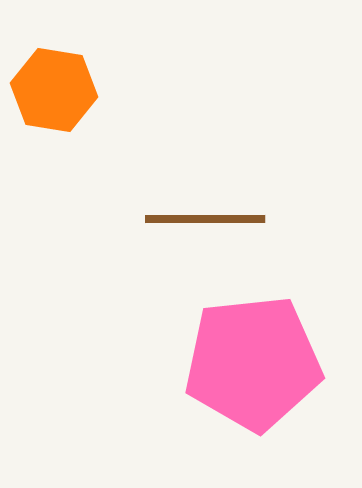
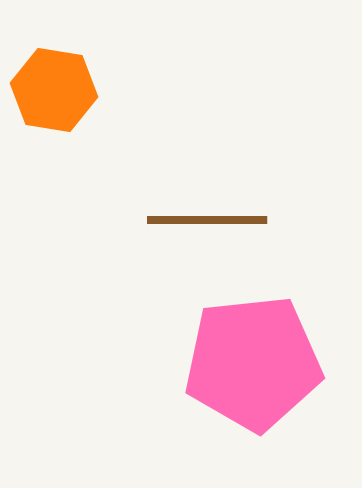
brown line: moved 2 px right, 1 px down
